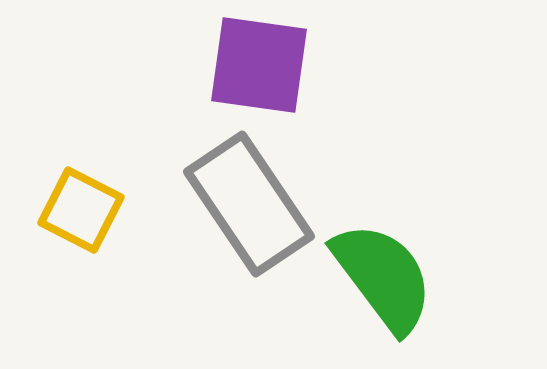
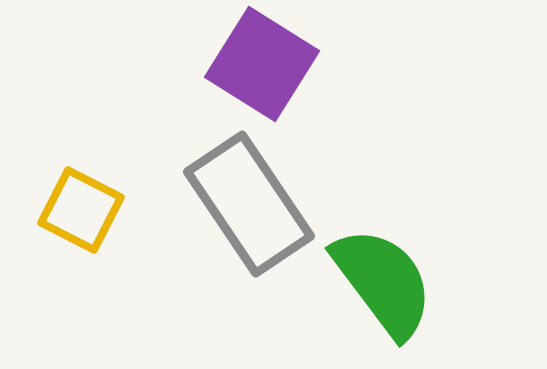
purple square: moved 3 px right, 1 px up; rotated 24 degrees clockwise
green semicircle: moved 5 px down
